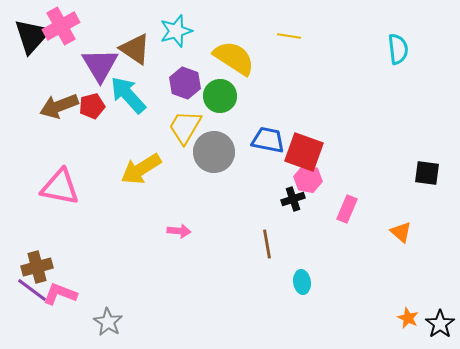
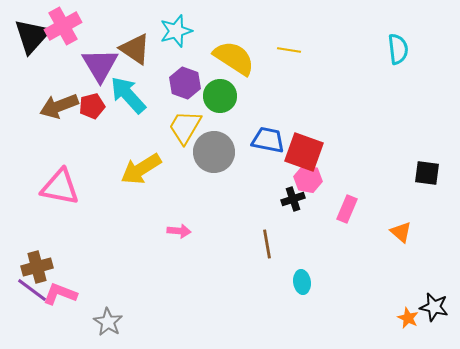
pink cross: moved 2 px right
yellow line: moved 14 px down
black star: moved 6 px left, 17 px up; rotated 24 degrees counterclockwise
